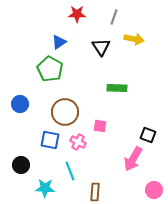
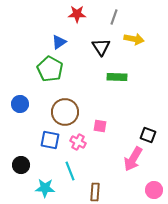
green rectangle: moved 11 px up
